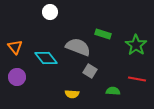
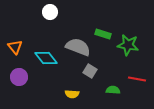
green star: moved 8 px left; rotated 25 degrees counterclockwise
purple circle: moved 2 px right
green semicircle: moved 1 px up
